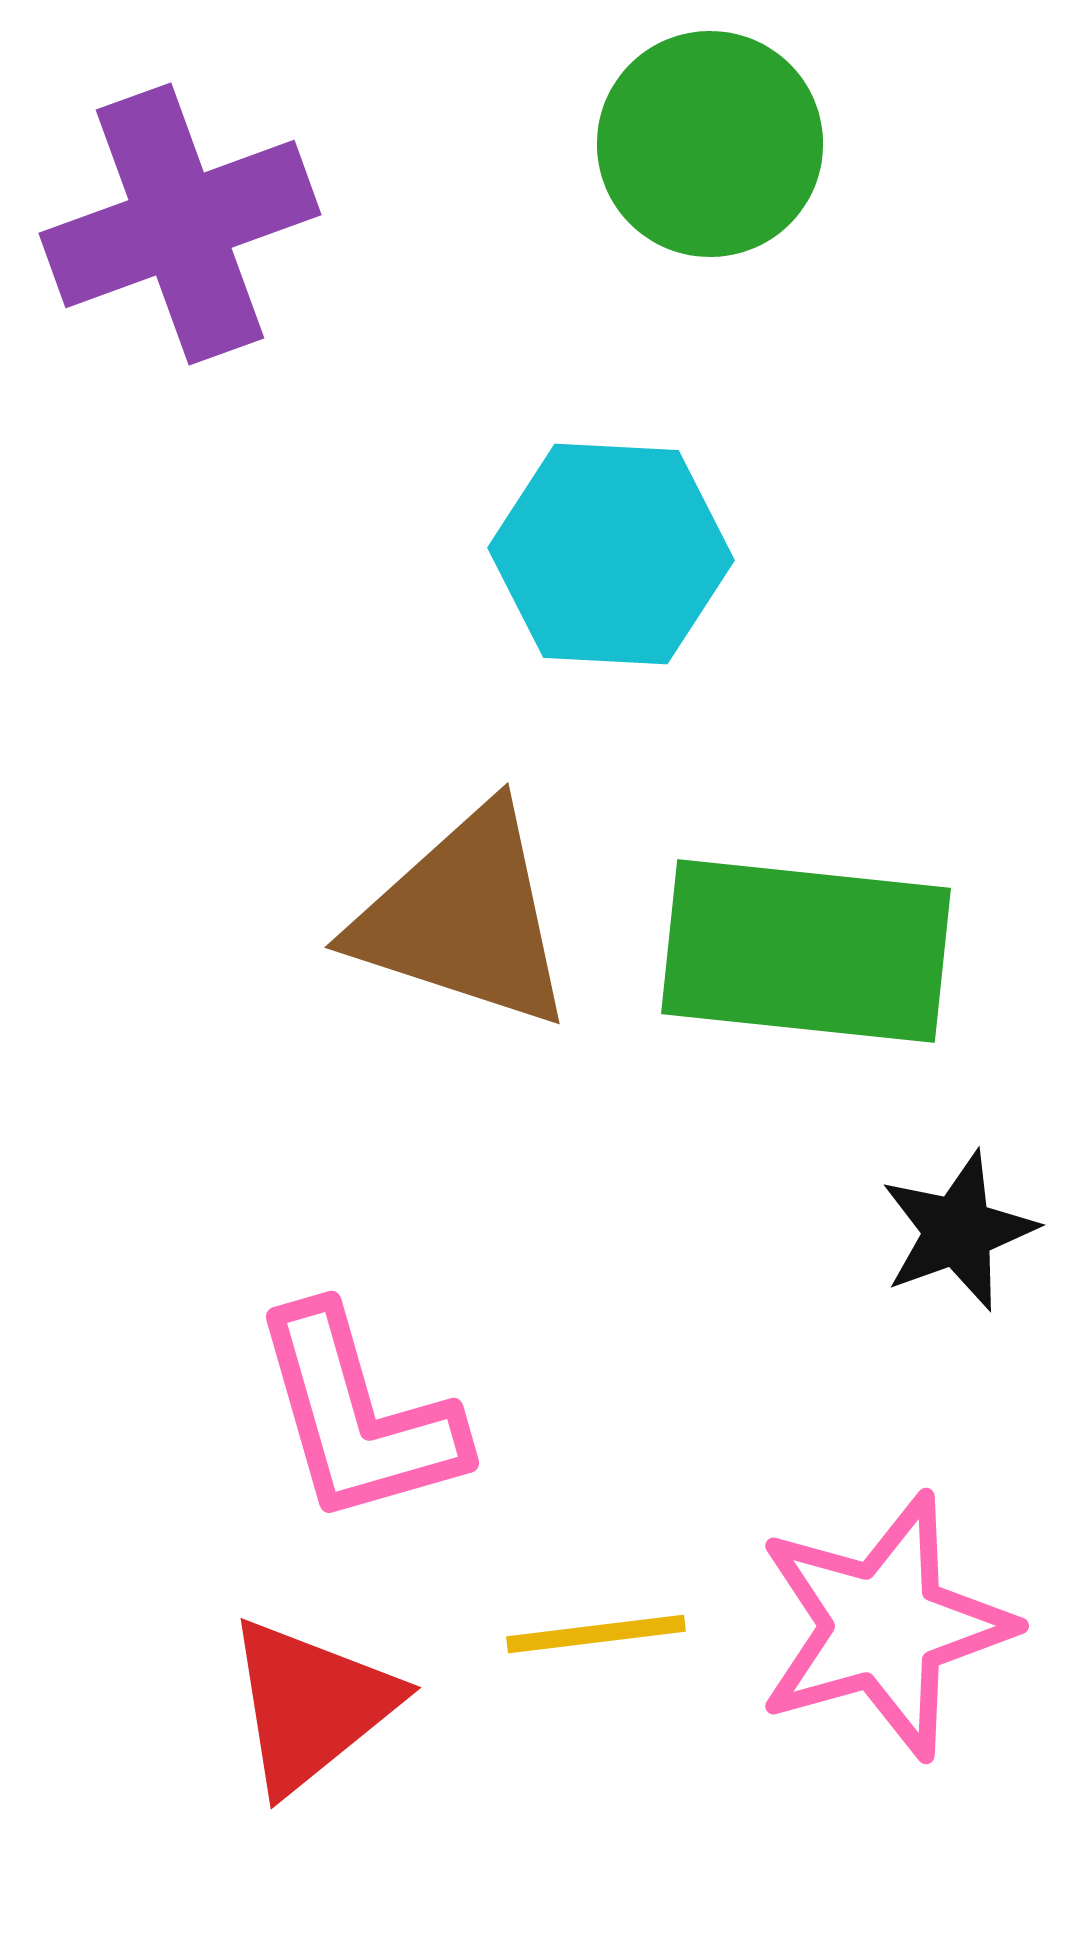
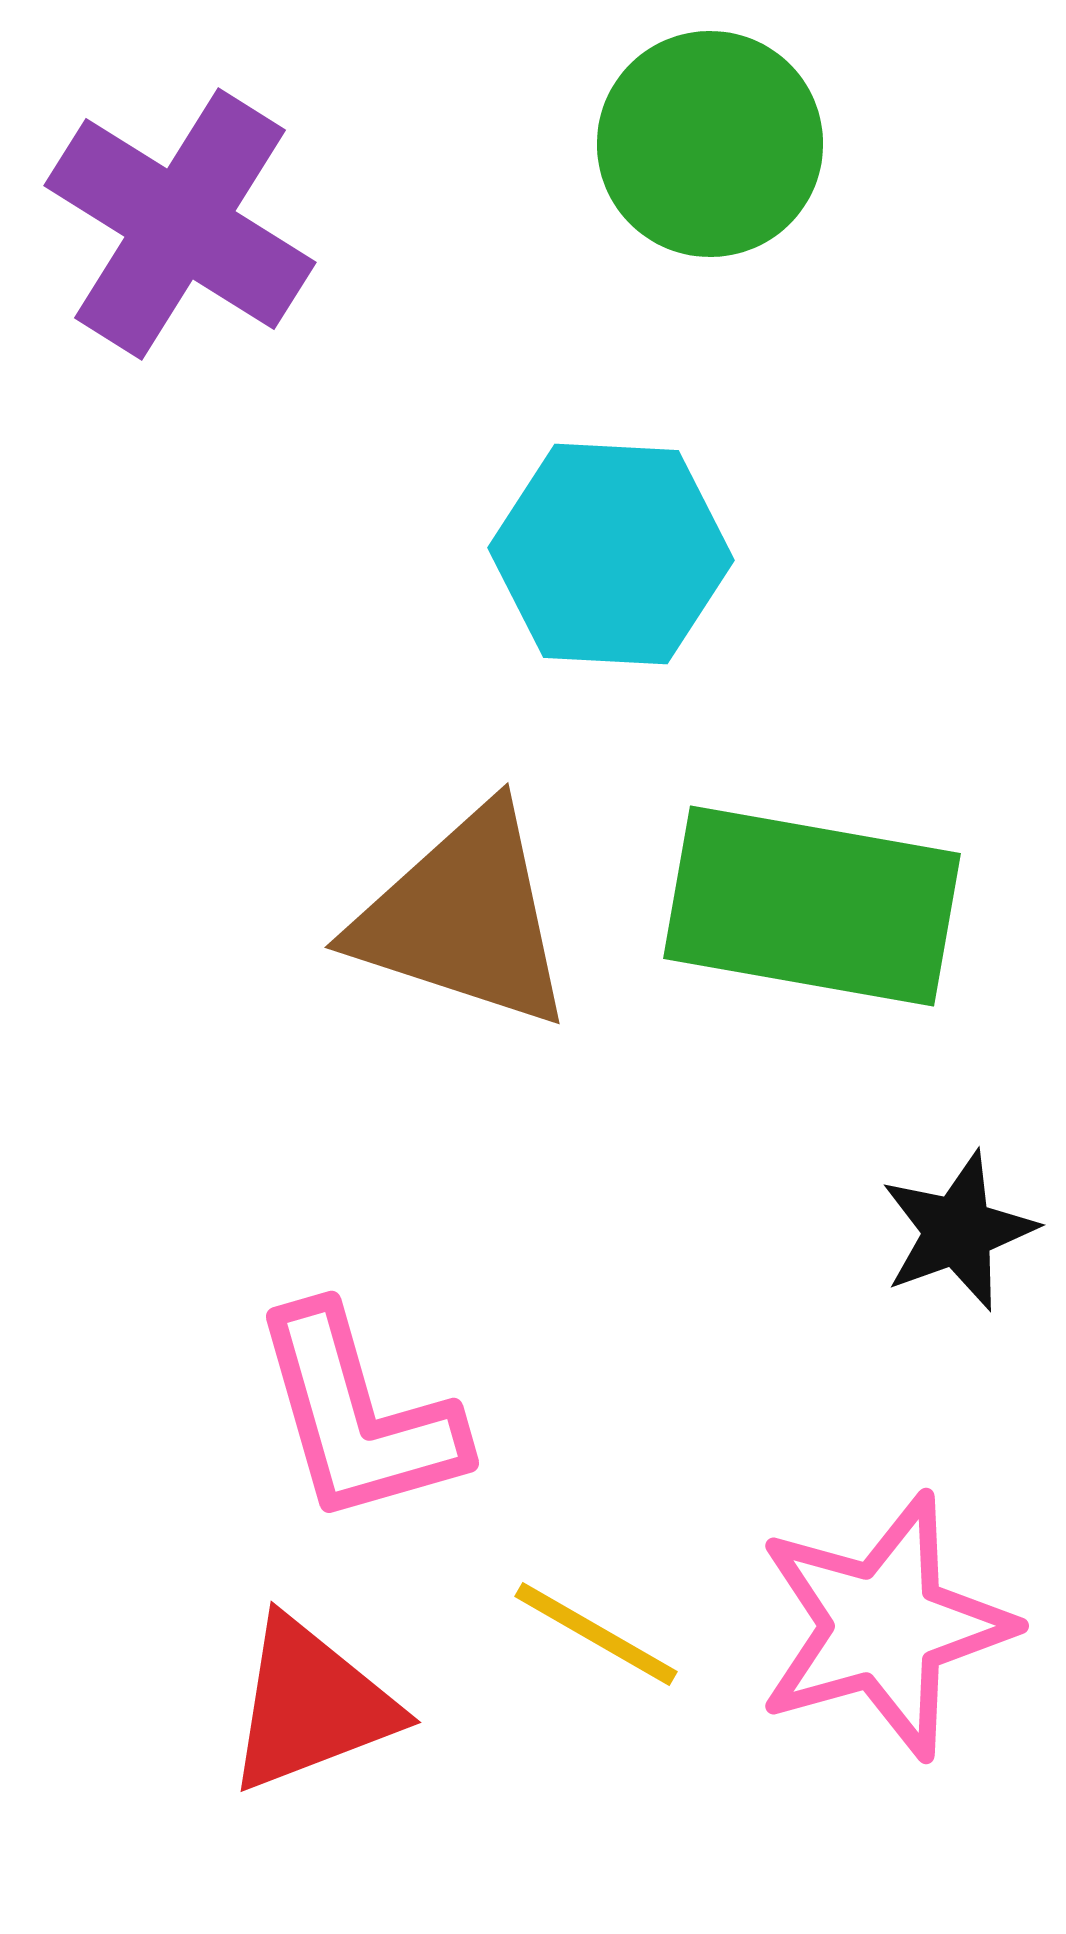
purple cross: rotated 38 degrees counterclockwise
green rectangle: moved 6 px right, 45 px up; rotated 4 degrees clockwise
yellow line: rotated 37 degrees clockwise
red triangle: rotated 18 degrees clockwise
